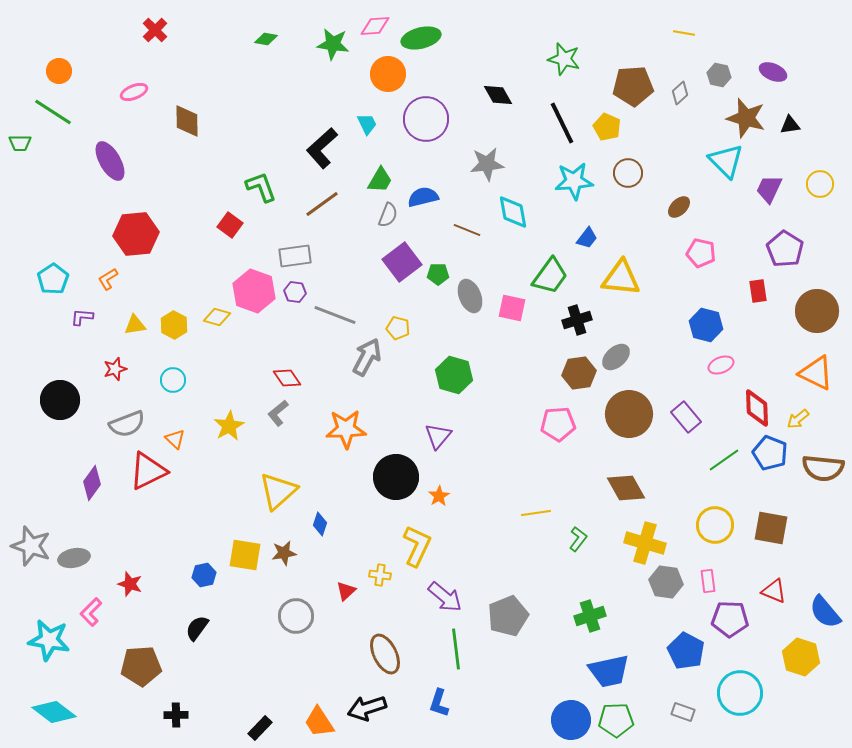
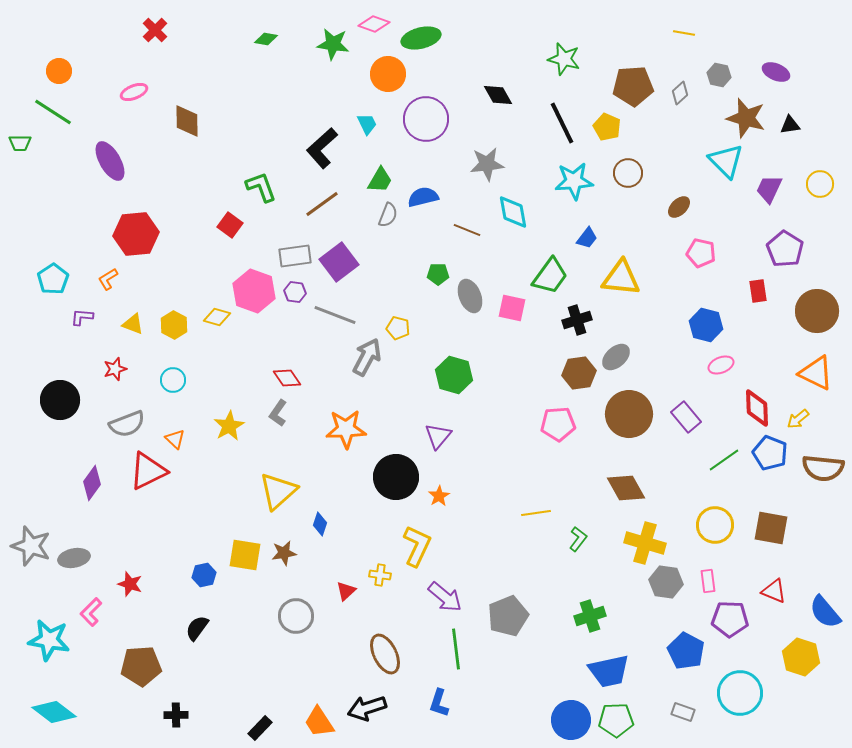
pink diamond at (375, 26): moved 1 px left, 2 px up; rotated 24 degrees clockwise
purple ellipse at (773, 72): moved 3 px right
purple square at (402, 262): moved 63 px left
yellow triangle at (135, 325): moved 2 px left, 1 px up; rotated 30 degrees clockwise
gray L-shape at (278, 413): rotated 16 degrees counterclockwise
